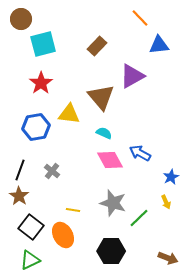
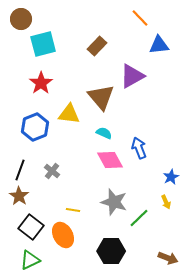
blue hexagon: moved 1 px left; rotated 12 degrees counterclockwise
blue arrow: moved 1 px left, 5 px up; rotated 40 degrees clockwise
gray star: moved 1 px right, 1 px up
